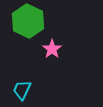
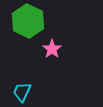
cyan trapezoid: moved 2 px down
